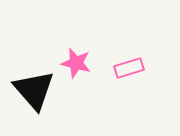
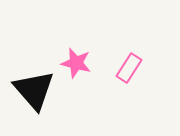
pink rectangle: rotated 40 degrees counterclockwise
